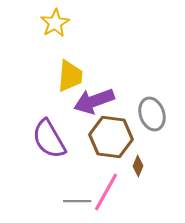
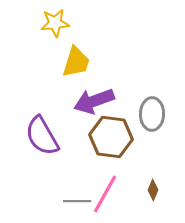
yellow star: rotated 24 degrees clockwise
yellow trapezoid: moved 6 px right, 14 px up; rotated 12 degrees clockwise
gray ellipse: rotated 20 degrees clockwise
purple semicircle: moved 7 px left, 3 px up
brown diamond: moved 15 px right, 24 px down
pink line: moved 1 px left, 2 px down
